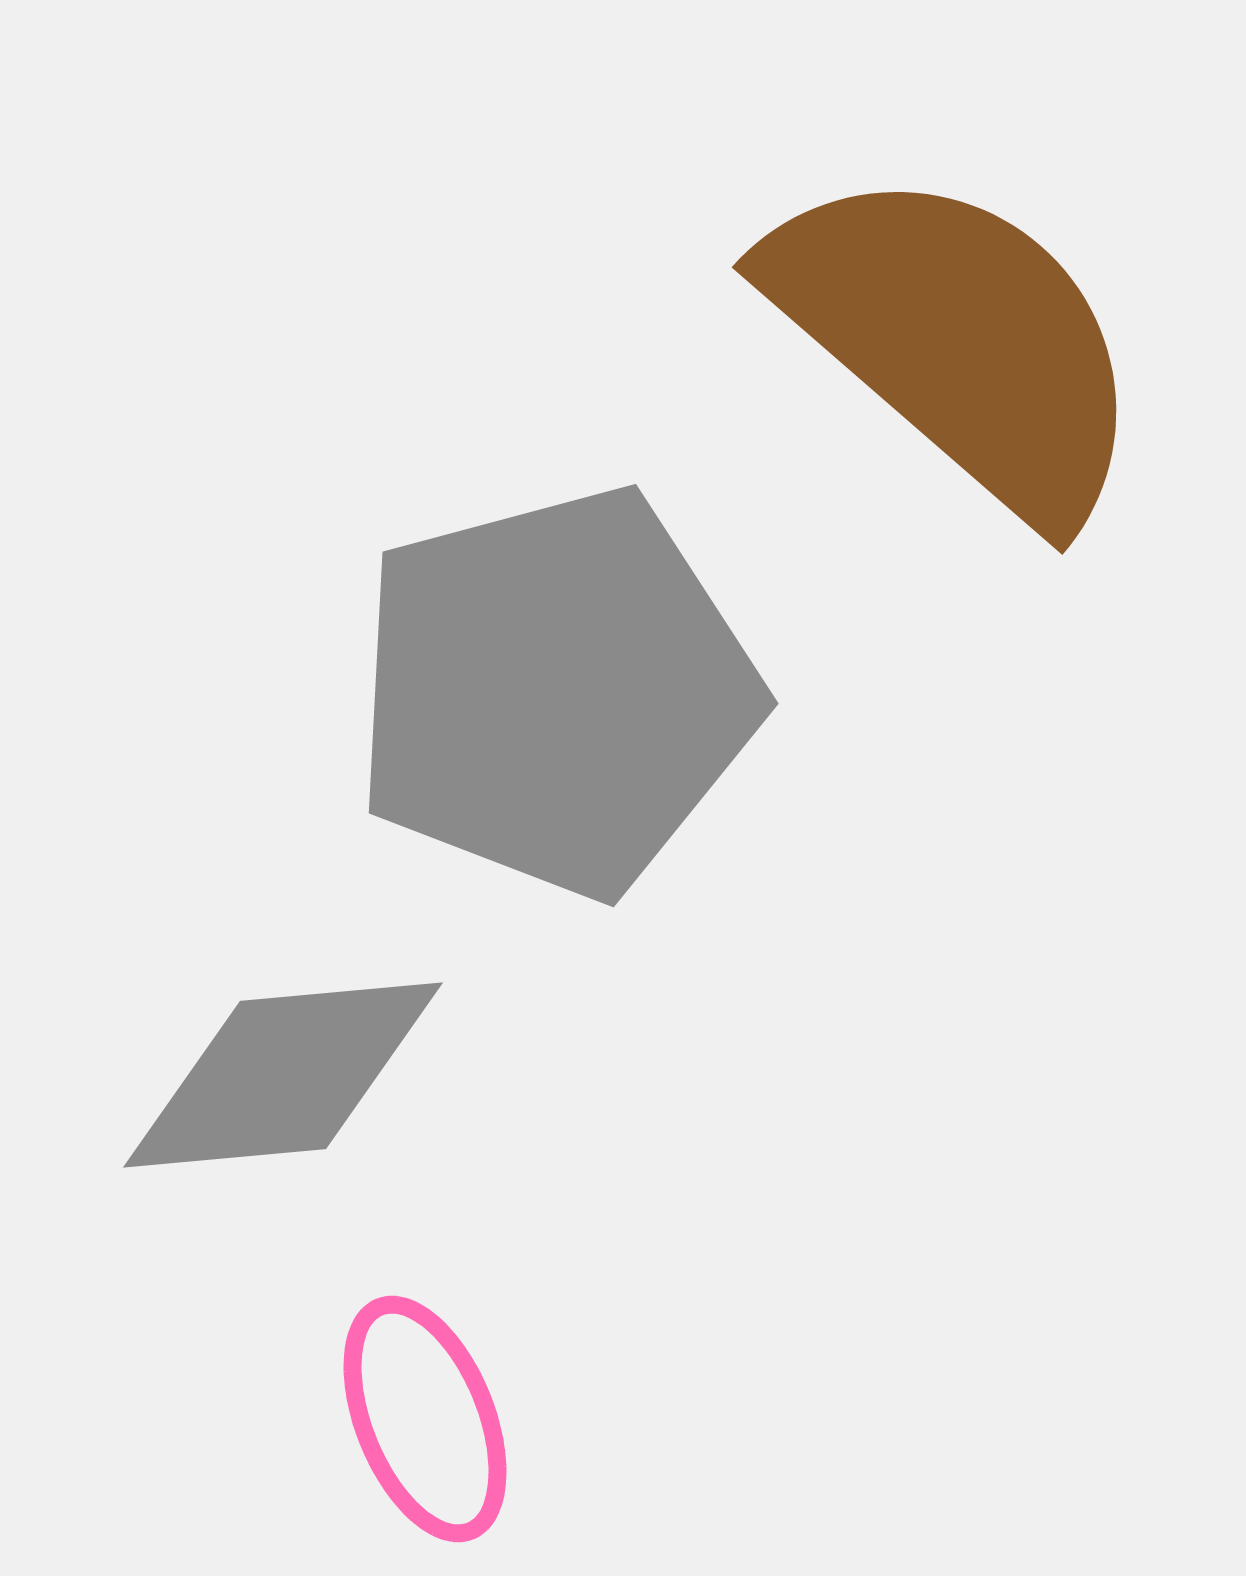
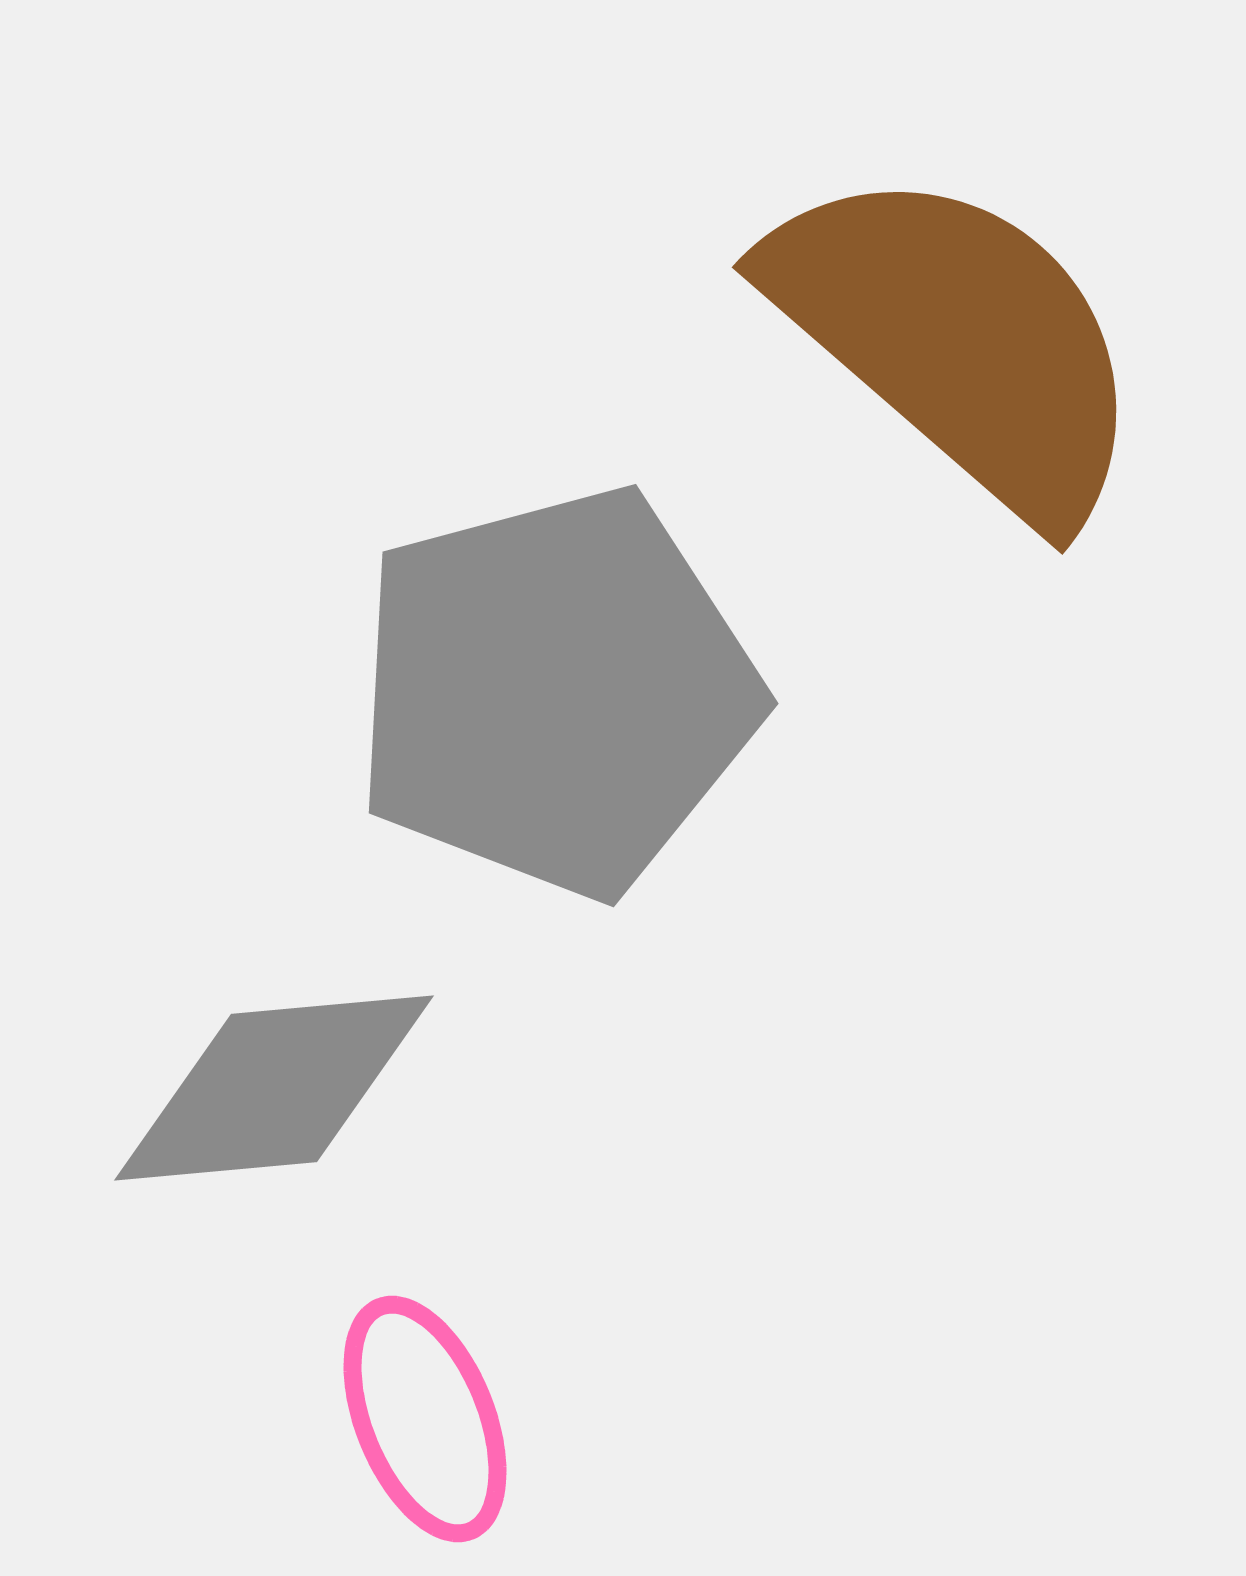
gray diamond: moved 9 px left, 13 px down
